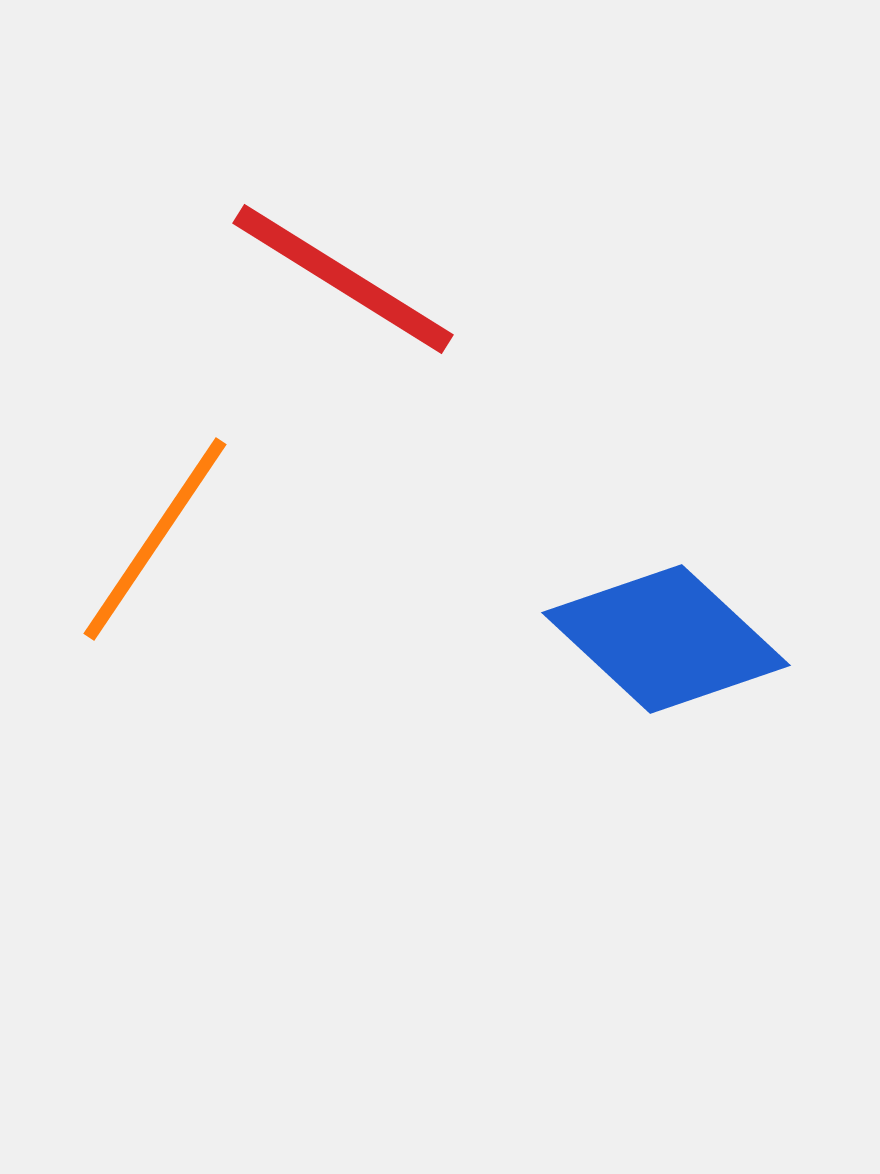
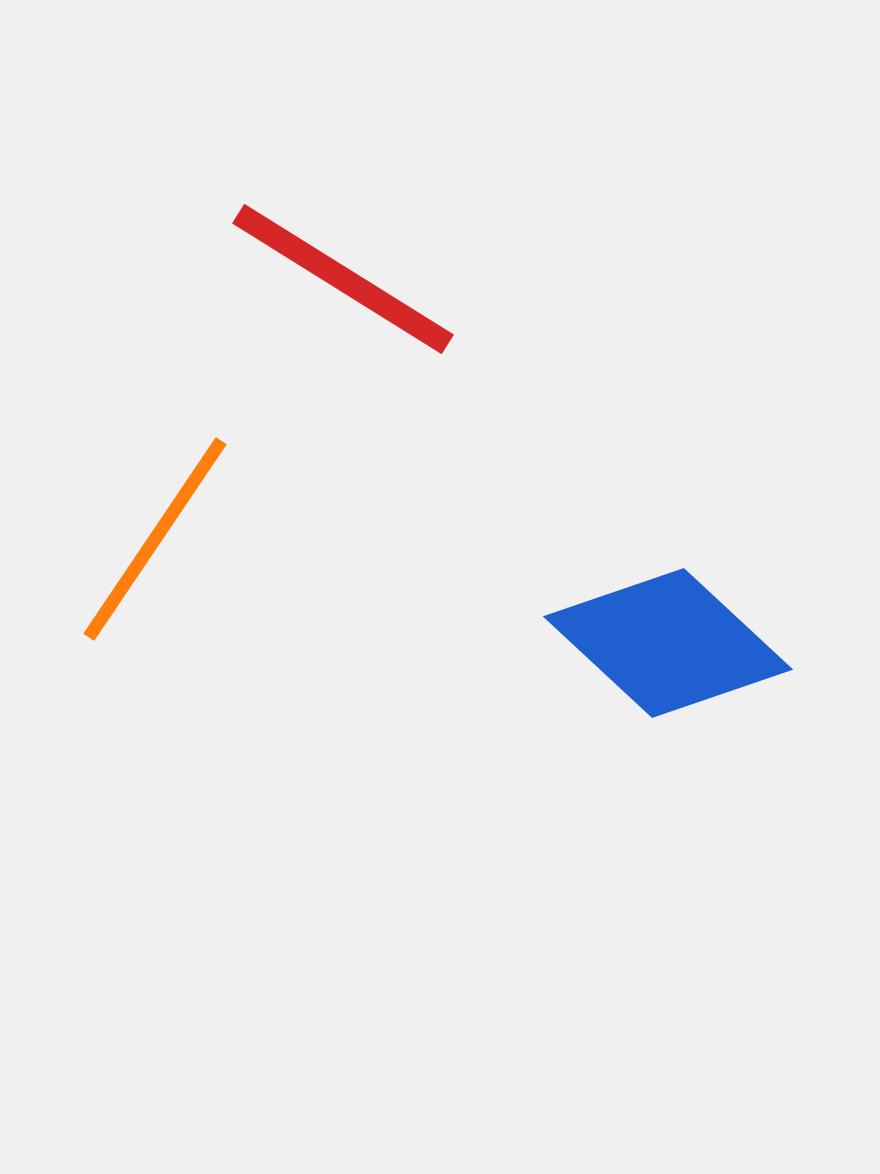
blue diamond: moved 2 px right, 4 px down
